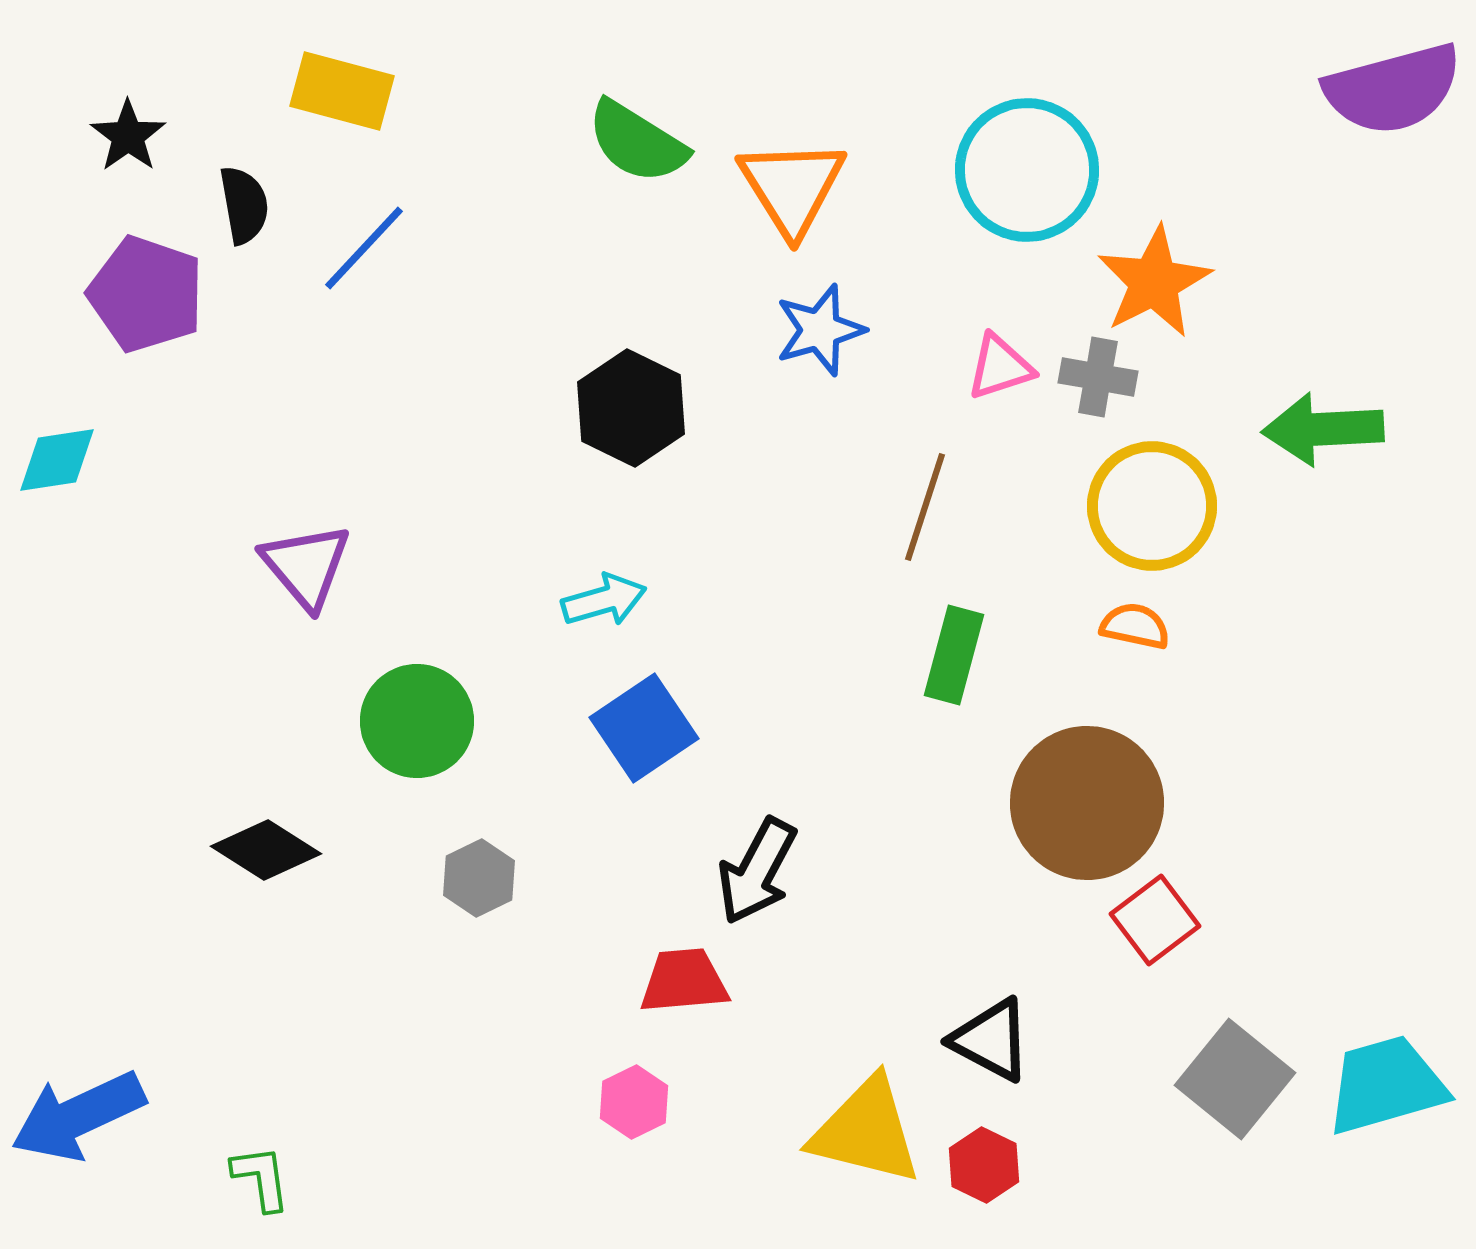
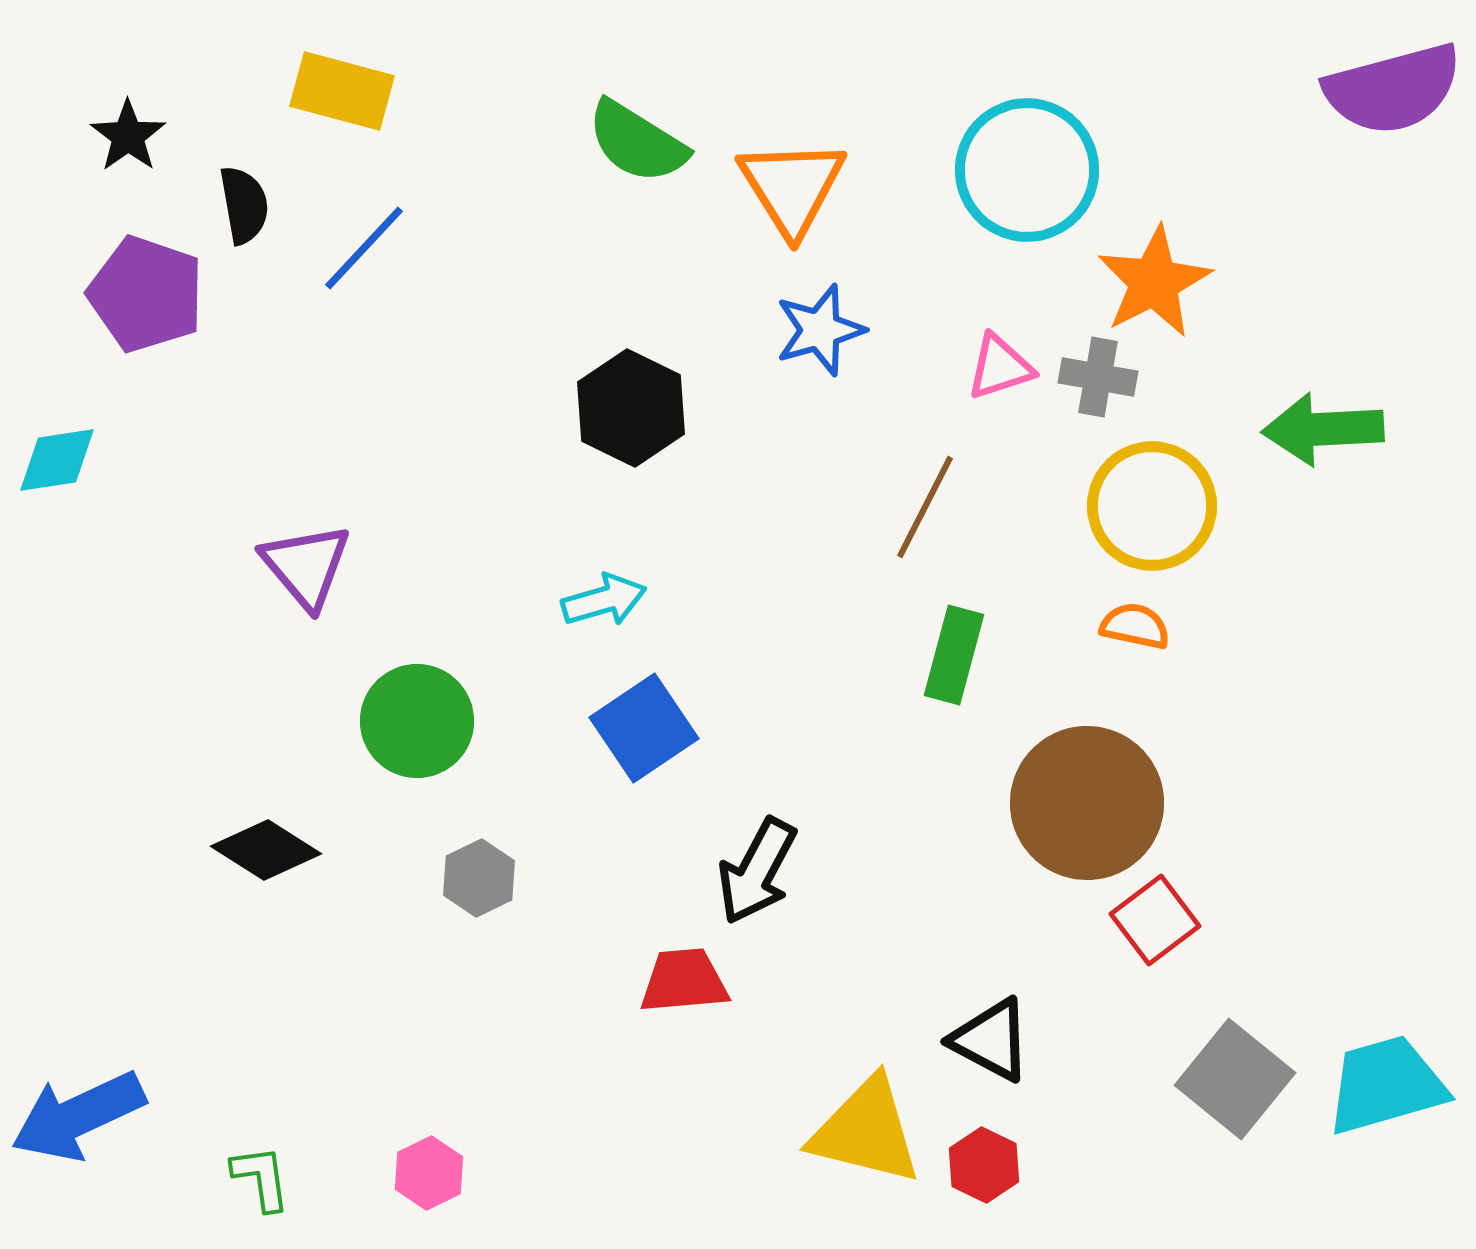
brown line: rotated 9 degrees clockwise
pink hexagon: moved 205 px left, 71 px down
